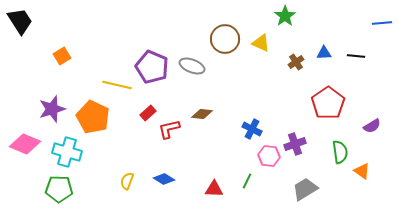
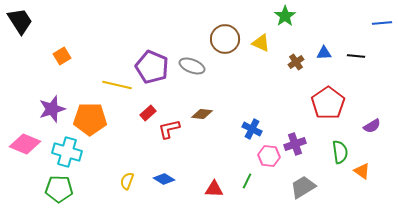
orange pentagon: moved 3 px left, 2 px down; rotated 24 degrees counterclockwise
gray trapezoid: moved 2 px left, 2 px up
